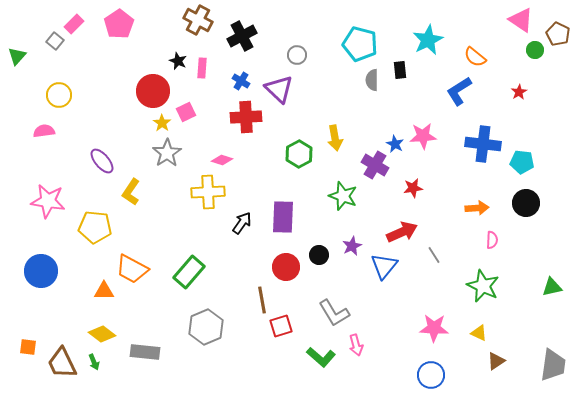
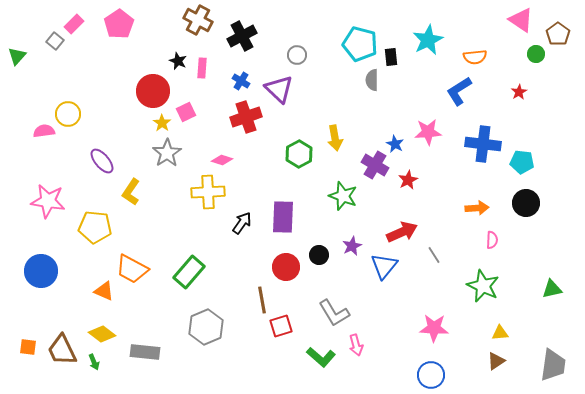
brown pentagon at (558, 34): rotated 10 degrees clockwise
green circle at (535, 50): moved 1 px right, 4 px down
orange semicircle at (475, 57): rotated 45 degrees counterclockwise
black rectangle at (400, 70): moved 9 px left, 13 px up
yellow circle at (59, 95): moved 9 px right, 19 px down
red cross at (246, 117): rotated 16 degrees counterclockwise
pink star at (423, 136): moved 5 px right, 4 px up
red star at (413, 188): moved 5 px left, 8 px up; rotated 18 degrees counterclockwise
green triangle at (552, 287): moved 2 px down
orange triangle at (104, 291): rotated 25 degrees clockwise
yellow triangle at (479, 333): moved 21 px right; rotated 30 degrees counterclockwise
brown trapezoid at (62, 363): moved 13 px up
